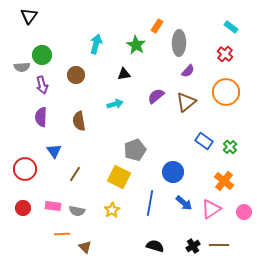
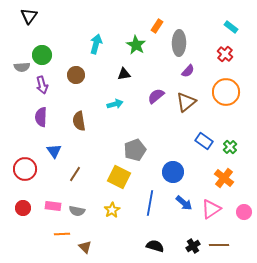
orange cross at (224, 181): moved 3 px up
